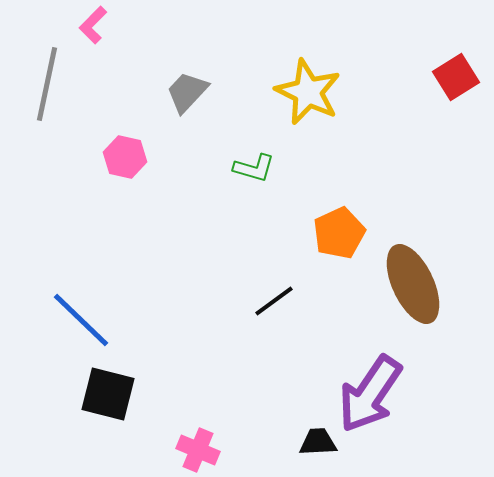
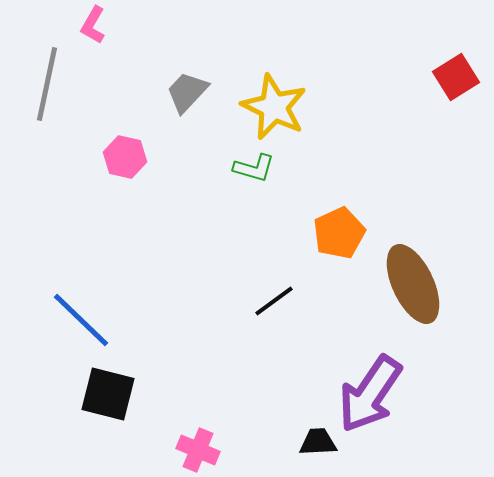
pink L-shape: rotated 15 degrees counterclockwise
yellow star: moved 34 px left, 15 px down
